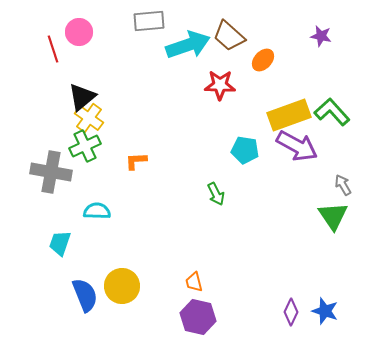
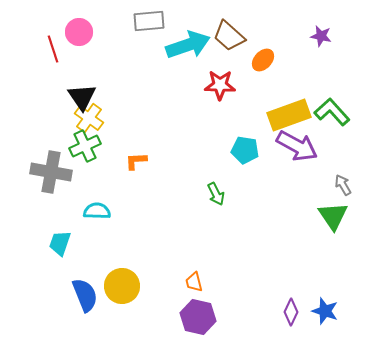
black triangle: rotated 24 degrees counterclockwise
